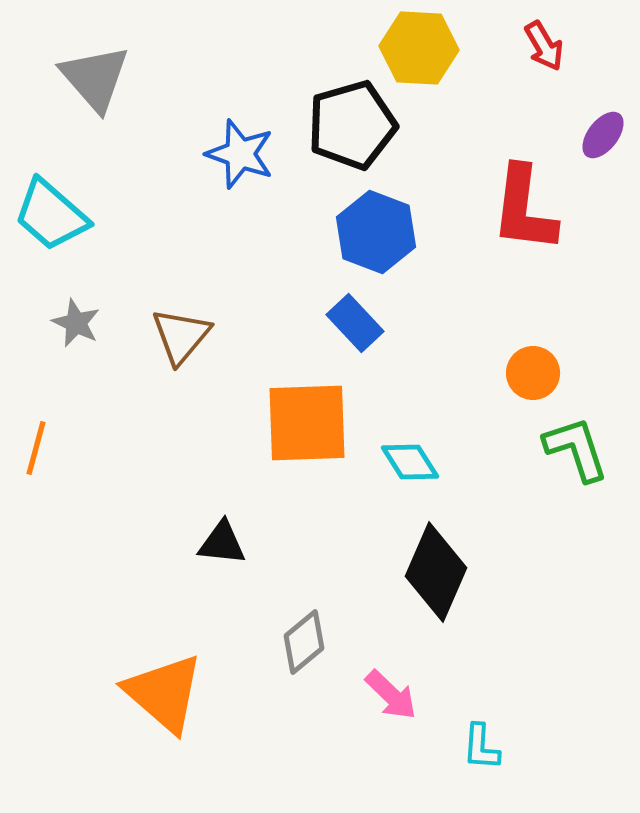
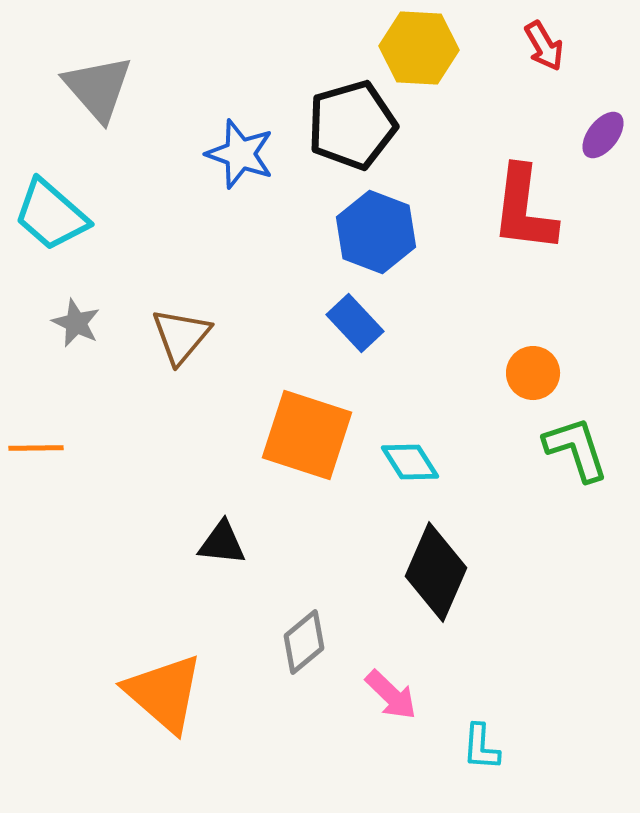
gray triangle: moved 3 px right, 10 px down
orange square: moved 12 px down; rotated 20 degrees clockwise
orange line: rotated 74 degrees clockwise
